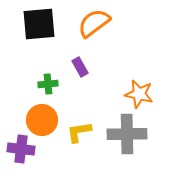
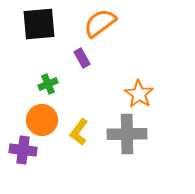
orange semicircle: moved 6 px right
purple rectangle: moved 2 px right, 9 px up
green cross: rotated 18 degrees counterclockwise
orange star: rotated 20 degrees clockwise
yellow L-shape: rotated 44 degrees counterclockwise
purple cross: moved 2 px right, 1 px down
